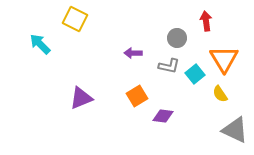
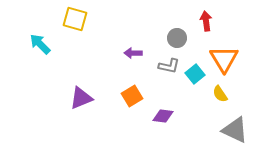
yellow square: rotated 10 degrees counterclockwise
orange square: moved 5 px left
